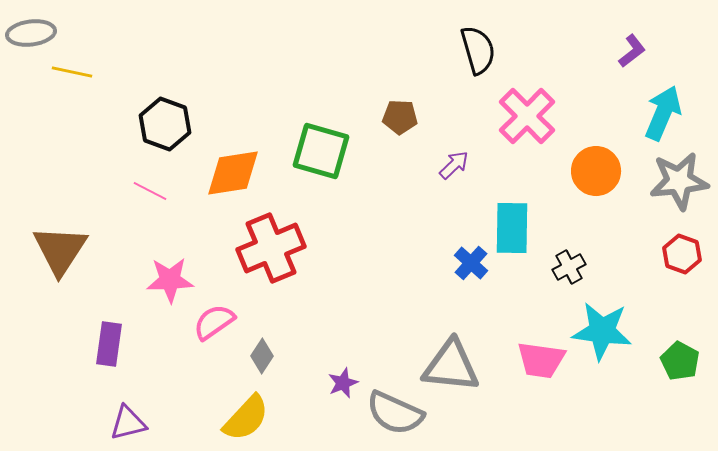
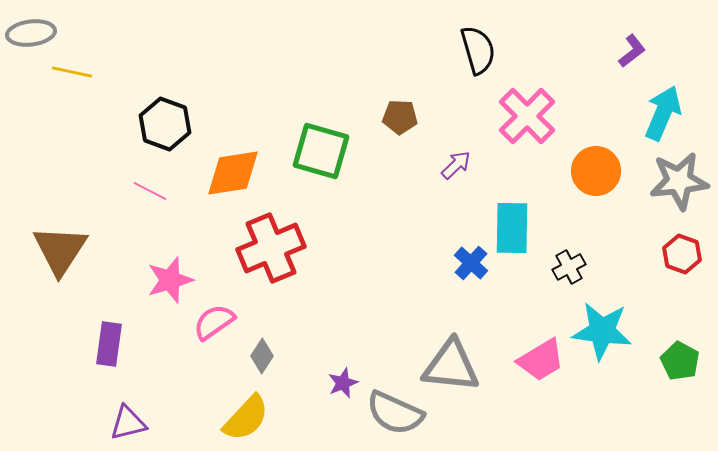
purple arrow: moved 2 px right
pink star: rotated 15 degrees counterclockwise
pink trapezoid: rotated 39 degrees counterclockwise
